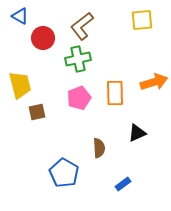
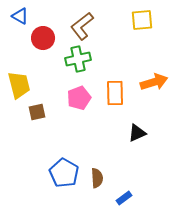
yellow trapezoid: moved 1 px left
brown semicircle: moved 2 px left, 30 px down
blue rectangle: moved 1 px right, 14 px down
